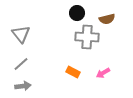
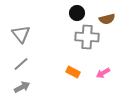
gray arrow: moved 1 px left, 1 px down; rotated 21 degrees counterclockwise
